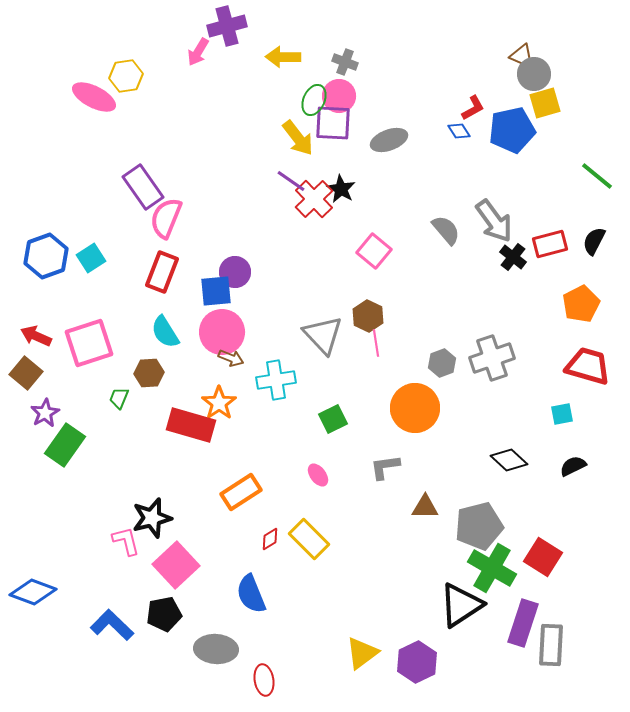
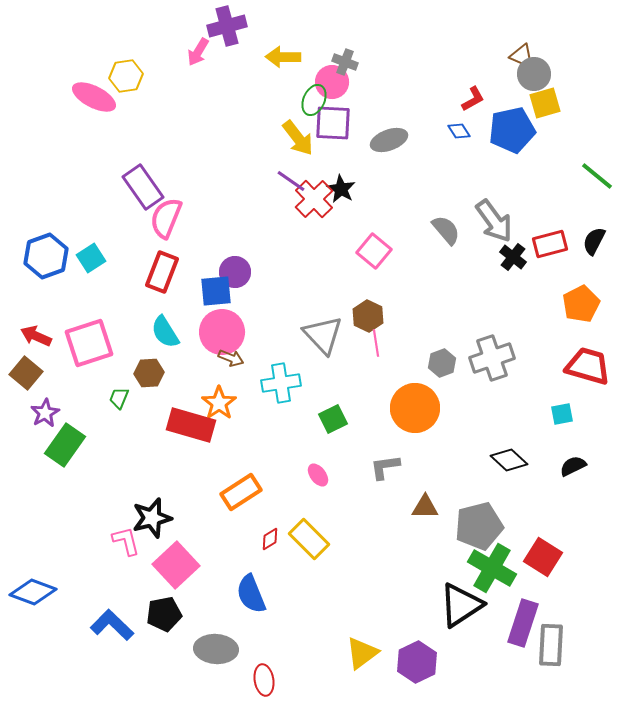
pink circle at (339, 96): moved 7 px left, 14 px up
red L-shape at (473, 108): moved 9 px up
cyan cross at (276, 380): moved 5 px right, 3 px down
